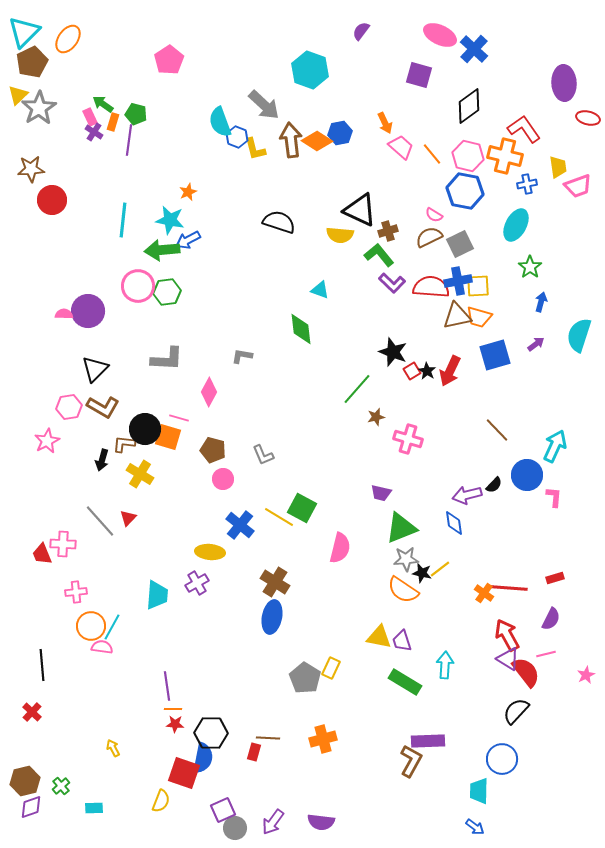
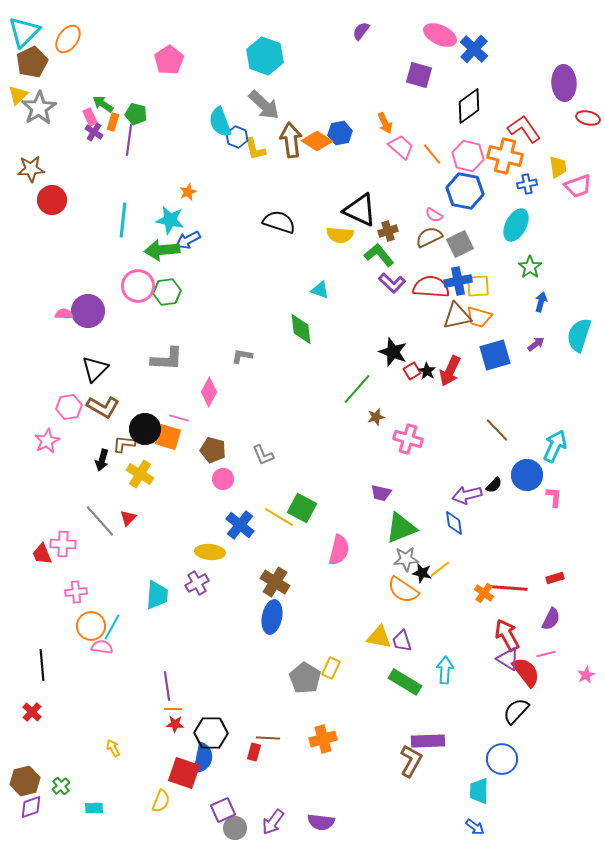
cyan hexagon at (310, 70): moved 45 px left, 14 px up
pink semicircle at (340, 548): moved 1 px left, 2 px down
cyan arrow at (445, 665): moved 5 px down
